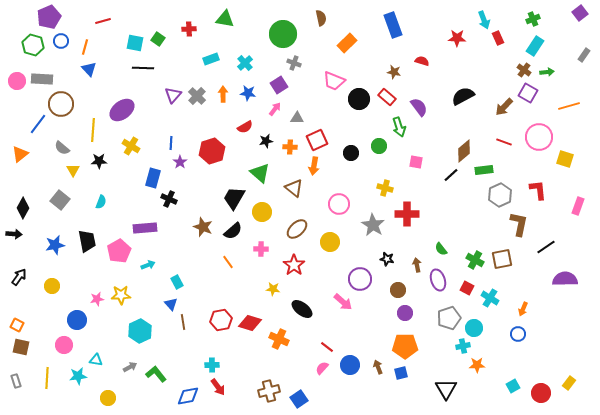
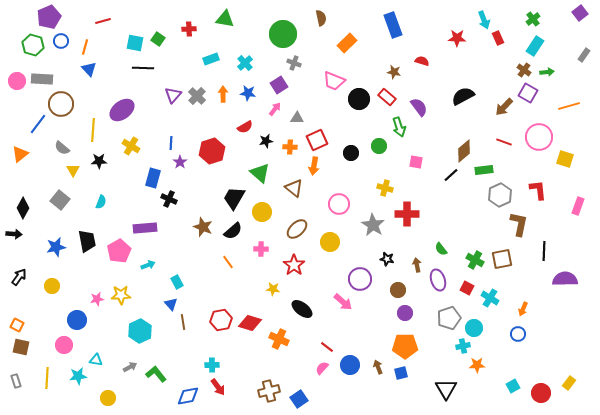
green cross at (533, 19): rotated 16 degrees counterclockwise
blue star at (55, 245): moved 1 px right, 2 px down
black line at (546, 247): moved 2 px left, 4 px down; rotated 54 degrees counterclockwise
